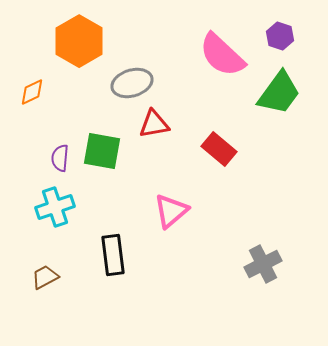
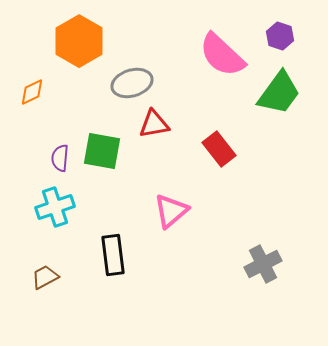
red rectangle: rotated 12 degrees clockwise
